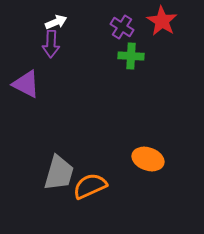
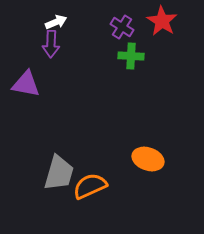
purple triangle: rotated 16 degrees counterclockwise
